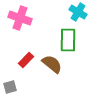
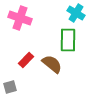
cyan cross: moved 2 px left, 1 px down
